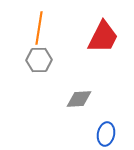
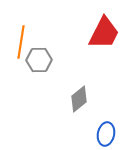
orange line: moved 18 px left, 14 px down
red trapezoid: moved 1 px right, 4 px up
gray diamond: rotated 36 degrees counterclockwise
